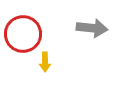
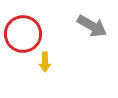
gray arrow: moved 2 px up; rotated 24 degrees clockwise
